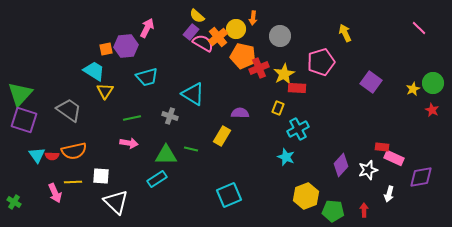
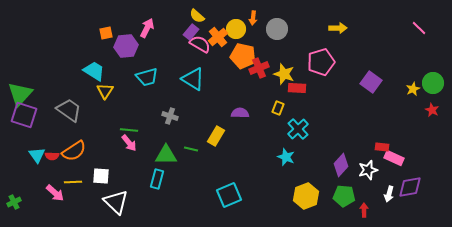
yellow arrow at (345, 33): moved 7 px left, 5 px up; rotated 114 degrees clockwise
gray circle at (280, 36): moved 3 px left, 7 px up
pink semicircle at (203, 43): moved 3 px left, 1 px down
orange square at (106, 49): moved 16 px up
yellow star at (284, 74): rotated 25 degrees counterclockwise
cyan triangle at (193, 94): moved 15 px up
green line at (132, 118): moved 3 px left, 12 px down; rotated 18 degrees clockwise
purple square at (24, 120): moved 5 px up
cyan cross at (298, 129): rotated 15 degrees counterclockwise
yellow rectangle at (222, 136): moved 6 px left
pink arrow at (129, 143): rotated 42 degrees clockwise
orange semicircle at (74, 151): rotated 20 degrees counterclockwise
purple diamond at (421, 177): moved 11 px left, 10 px down
cyan rectangle at (157, 179): rotated 42 degrees counterclockwise
pink arrow at (55, 193): rotated 24 degrees counterclockwise
green cross at (14, 202): rotated 32 degrees clockwise
green pentagon at (333, 211): moved 11 px right, 15 px up
